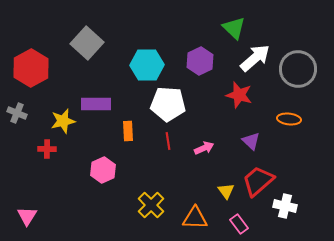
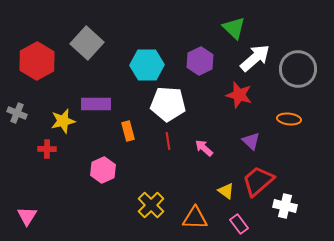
red hexagon: moved 6 px right, 7 px up
orange rectangle: rotated 12 degrees counterclockwise
pink arrow: rotated 114 degrees counterclockwise
yellow triangle: rotated 18 degrees counterclockwise
